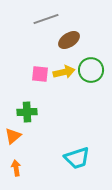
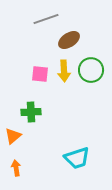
yellow arrow: moved 1 px up; rotated 100 degrees clockwise
green cross: moved 4 px right
